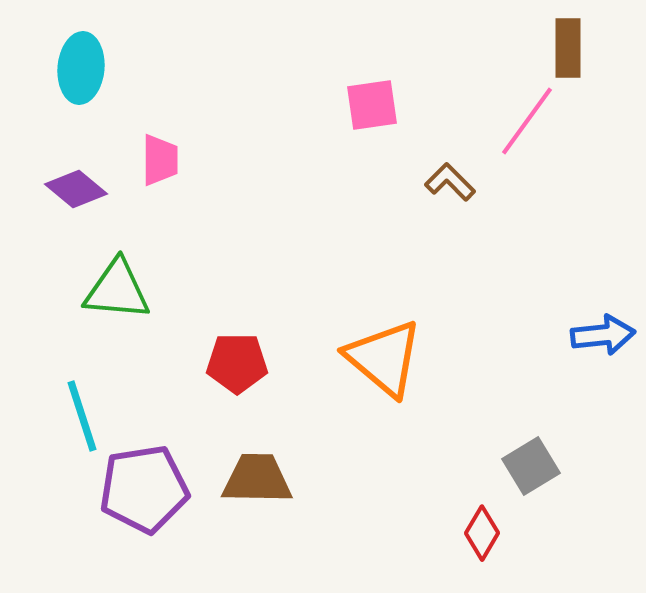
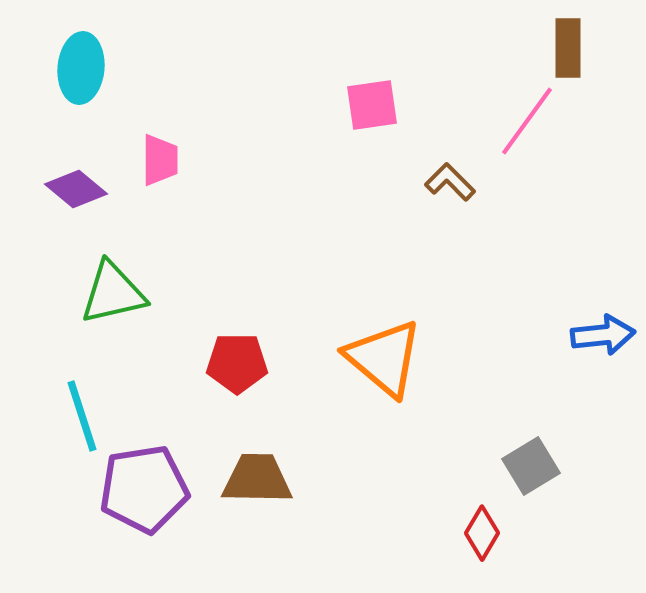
green triangle: moved 4 px left, 3 px down; rotated 18 degrees counterclockwise
